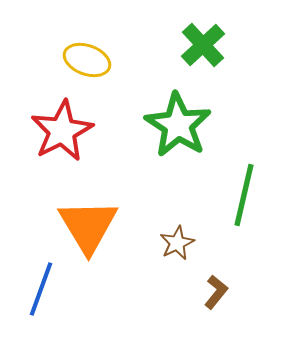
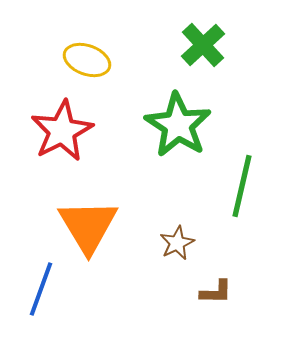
green line: moved 2 px left, 9 px up
brown L-shape: rotated 52 degrees clockwise
